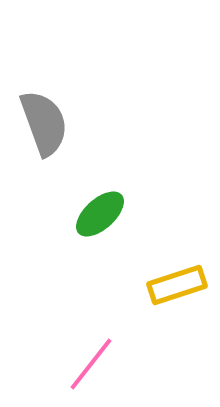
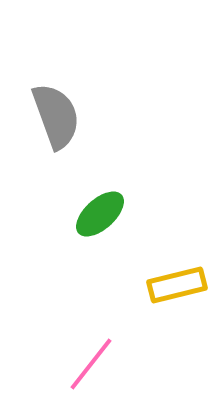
gray semicircle: moved 12 px right, 7 px up
yellow rectangle: rotated 4 degrees clockwise
